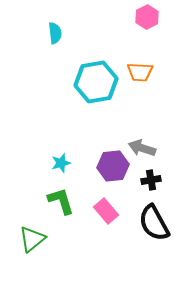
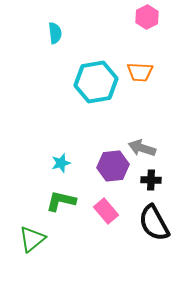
black cross: rotated 12 degrees clockwise
green L-shape: rotated 60 degrees counterclockwise
